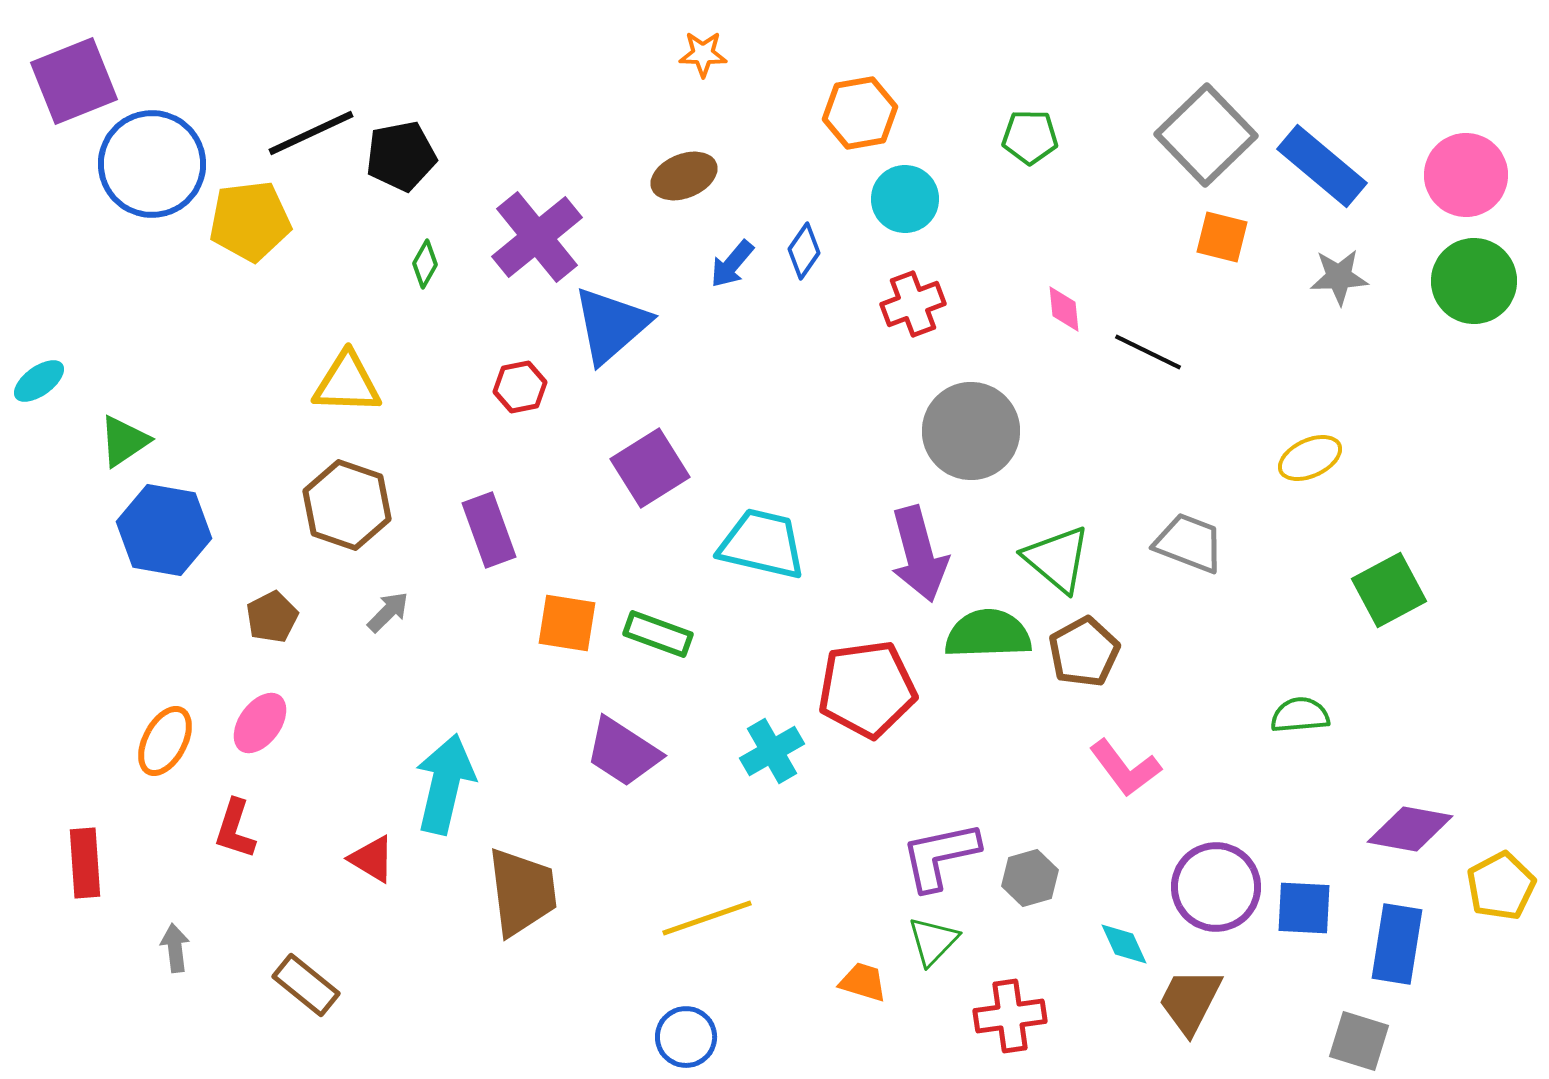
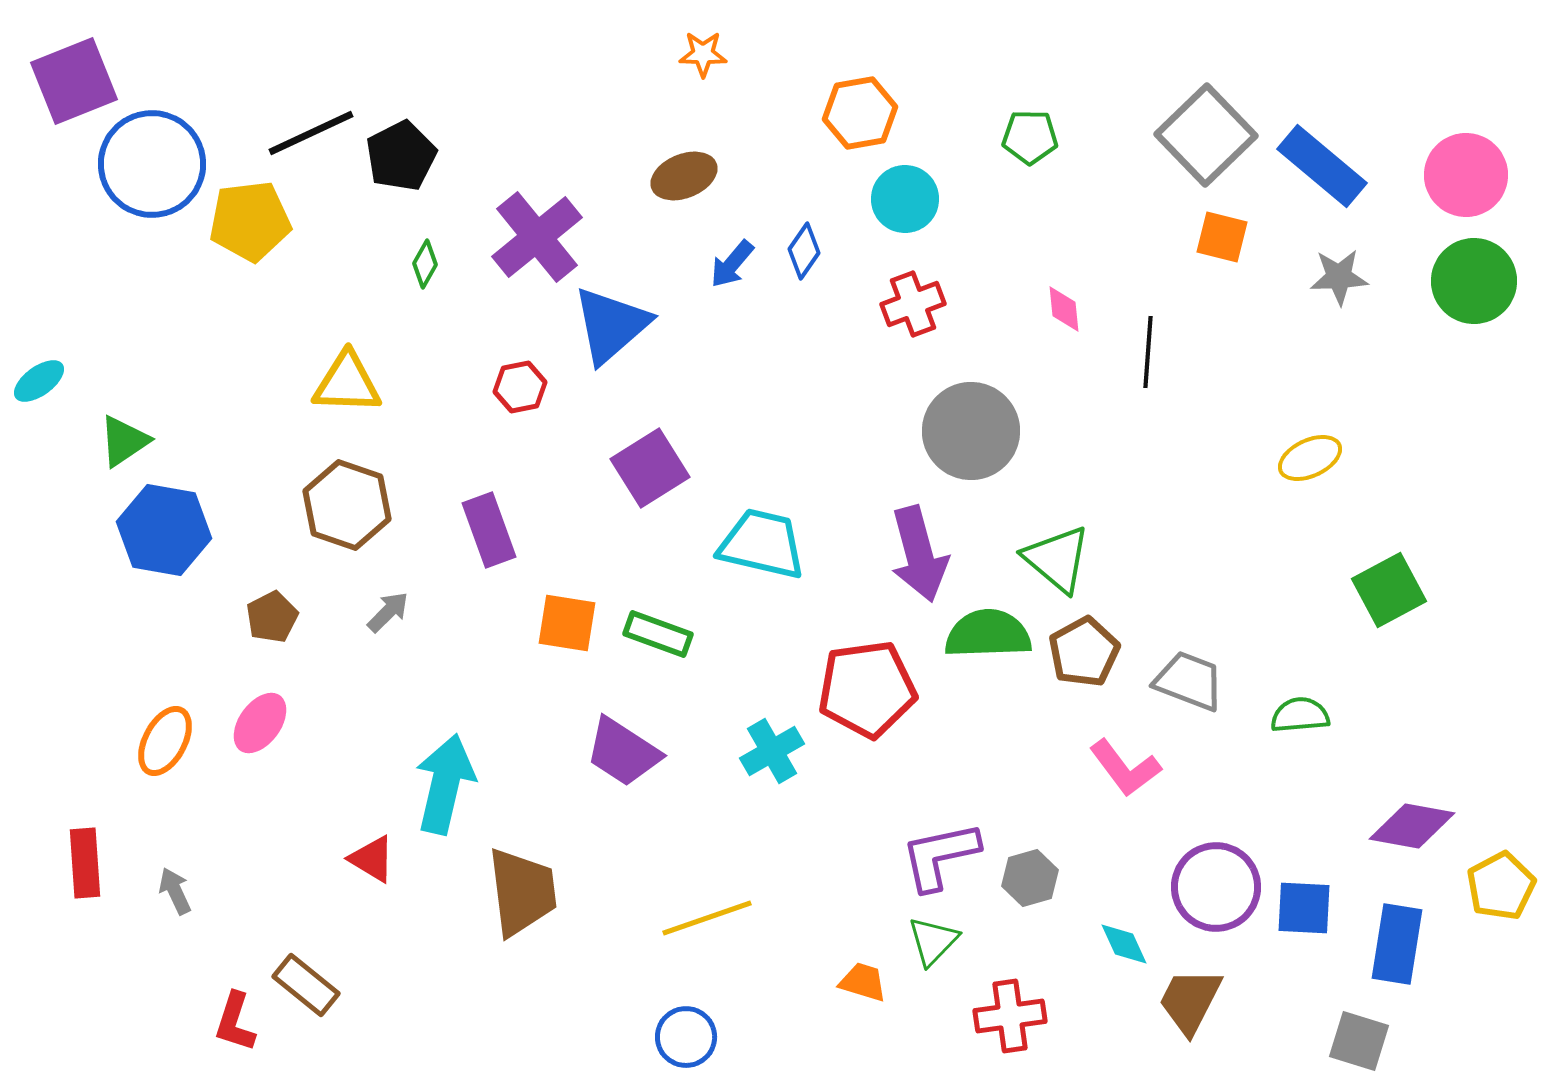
black pentagon at (401, 156): rotated 16 degrees counterclockwise
black line at (1148, 352): rotated 68 degrees clockwise
gray trapezoid at (1189, 543): moved 138 px down
red L-shape at (235, 829): moved 193 px down
purple diamond at (1410, 829): moved 2 px right, 3 px up
gray arrow at (175, 948): moved 57 px up; rotated 18 degrees counterclockwise
